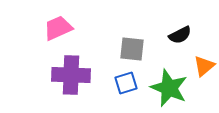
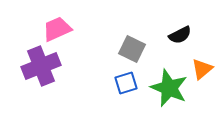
pink trapezoid: moved 1 px left, 1 px down
gray square: rotated 20 degrees clockwise
orange triangle: moved 2 px left, 3 px down
purple cross: moved 30 px left, 9 px up; rotated 24 degrees counterclockwise
